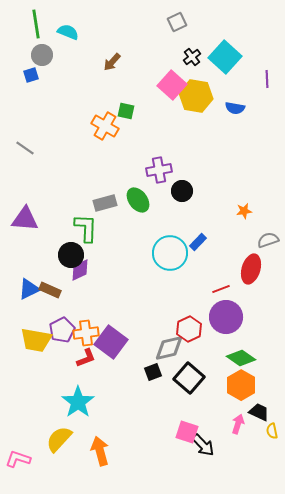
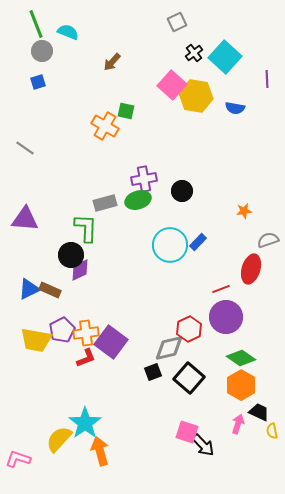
green line at (36, 24): rotated 12 degrees counterclockwise
gray circle at (42, 55): moved 4 px up
black cross at (192, 57): moved 2 px right, 4 px up
blue square at (31, 75): moved 7 px right, 7 px down
purple cross at (159, 170): moved 15 px left, 9 px down
green ellipse at (138, 200): rotated 70 degrees counterclockwise
cyan circle at (170, 253): moved 8 px up
cyan star at (78, 402): moved 7 px right, 21 px down
